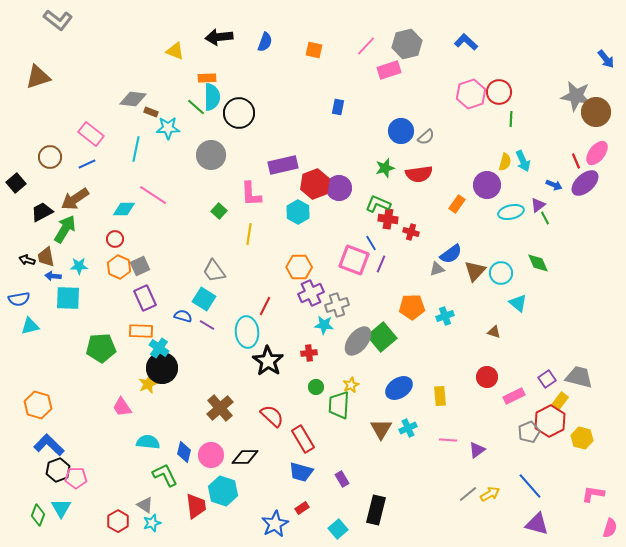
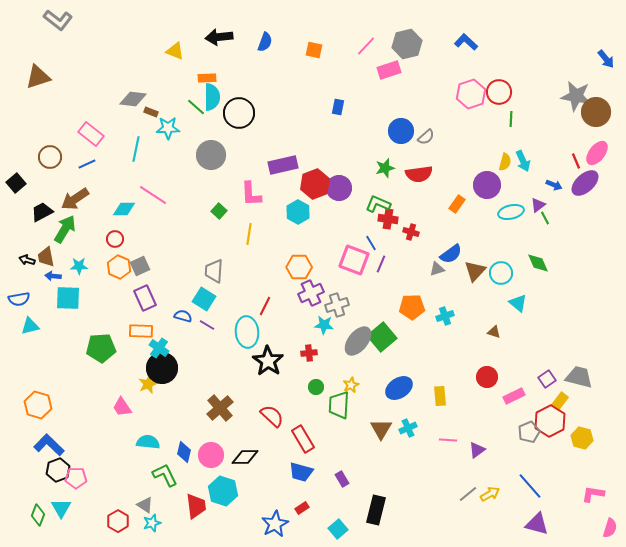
gray trapezoid at (214, 271): rotated 40 degrees clockwise
